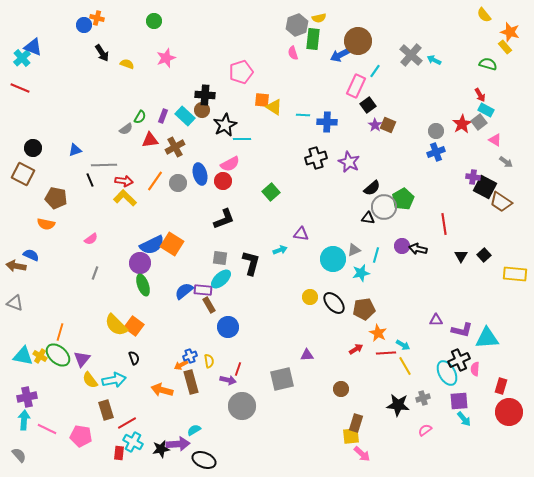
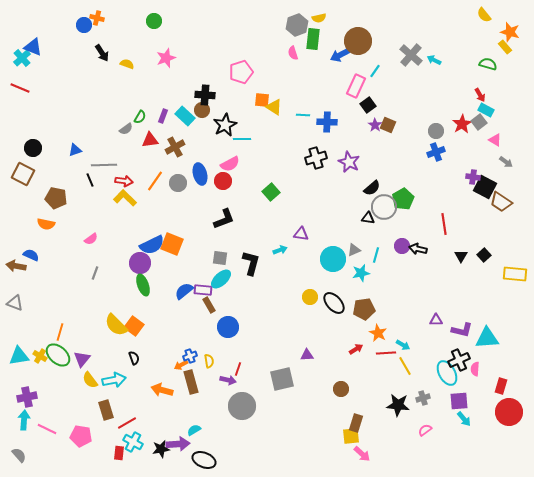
orange square at (172, 244): rotated 10 degrees counterclockwise
cyan triangle at (23, 356): moved 4 px left; rotated 20 degrees counterclockwise
